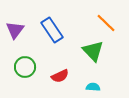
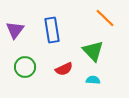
orange line: moved 1 px left, 5 px up
blue rectangle: rotated 25 degrees clockwise
red semicircle: moved 4 px right, 7 px up
cyan semicircle: moved 7 px up
